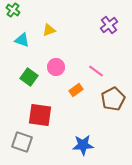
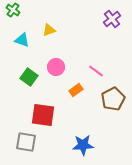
purple cross: moved 3 px right, 6 px up
red square: moved 3 px right
gray square: moved 4 px right; rotated 10 degrees counterclockwise
